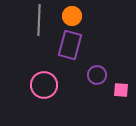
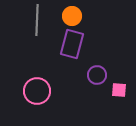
gray line: moved 2 px left
purple rectangle: moved 2 px right, 1 px up
pink circle: moved 7 px left, 6 px down
pink square: moved 2 px left
